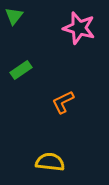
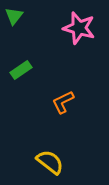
yellow semicircle: rotated 32 degrees clockwise
